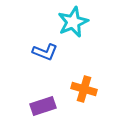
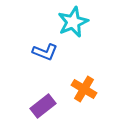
orange cross: rotated 15 degrees clockwise
purple rectangle: rotated 20 degrees counterclockwise
